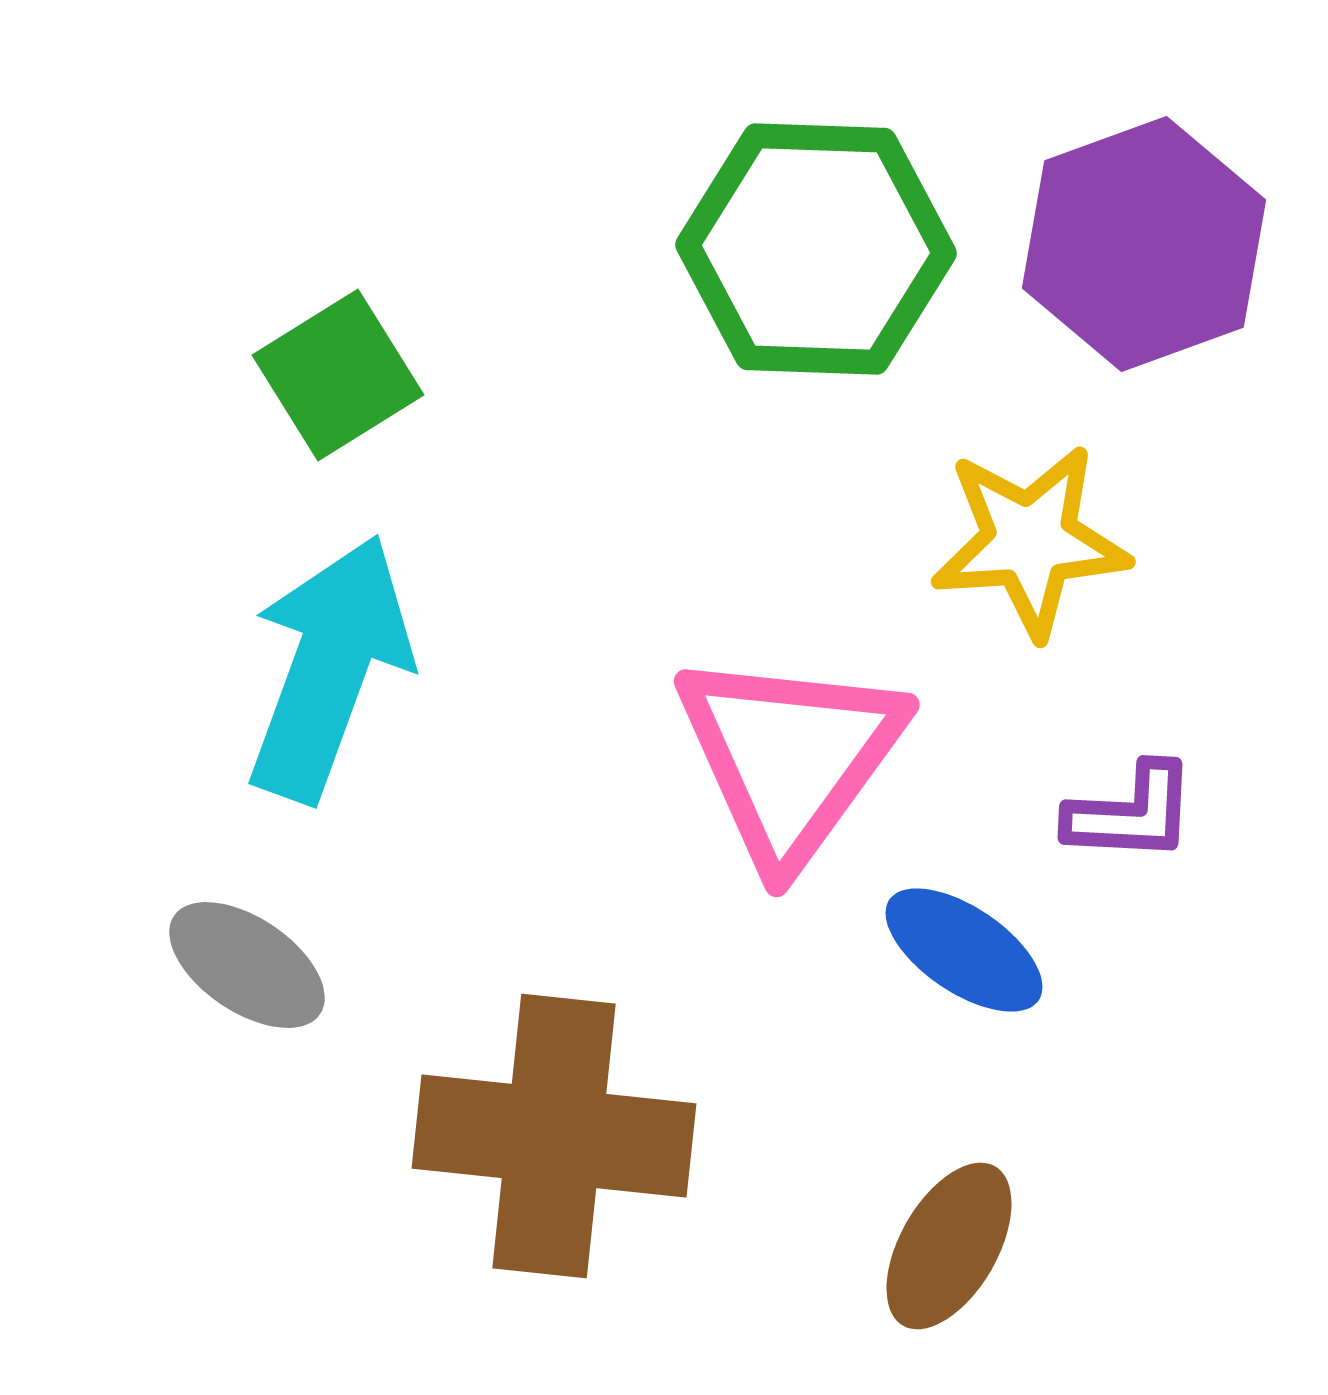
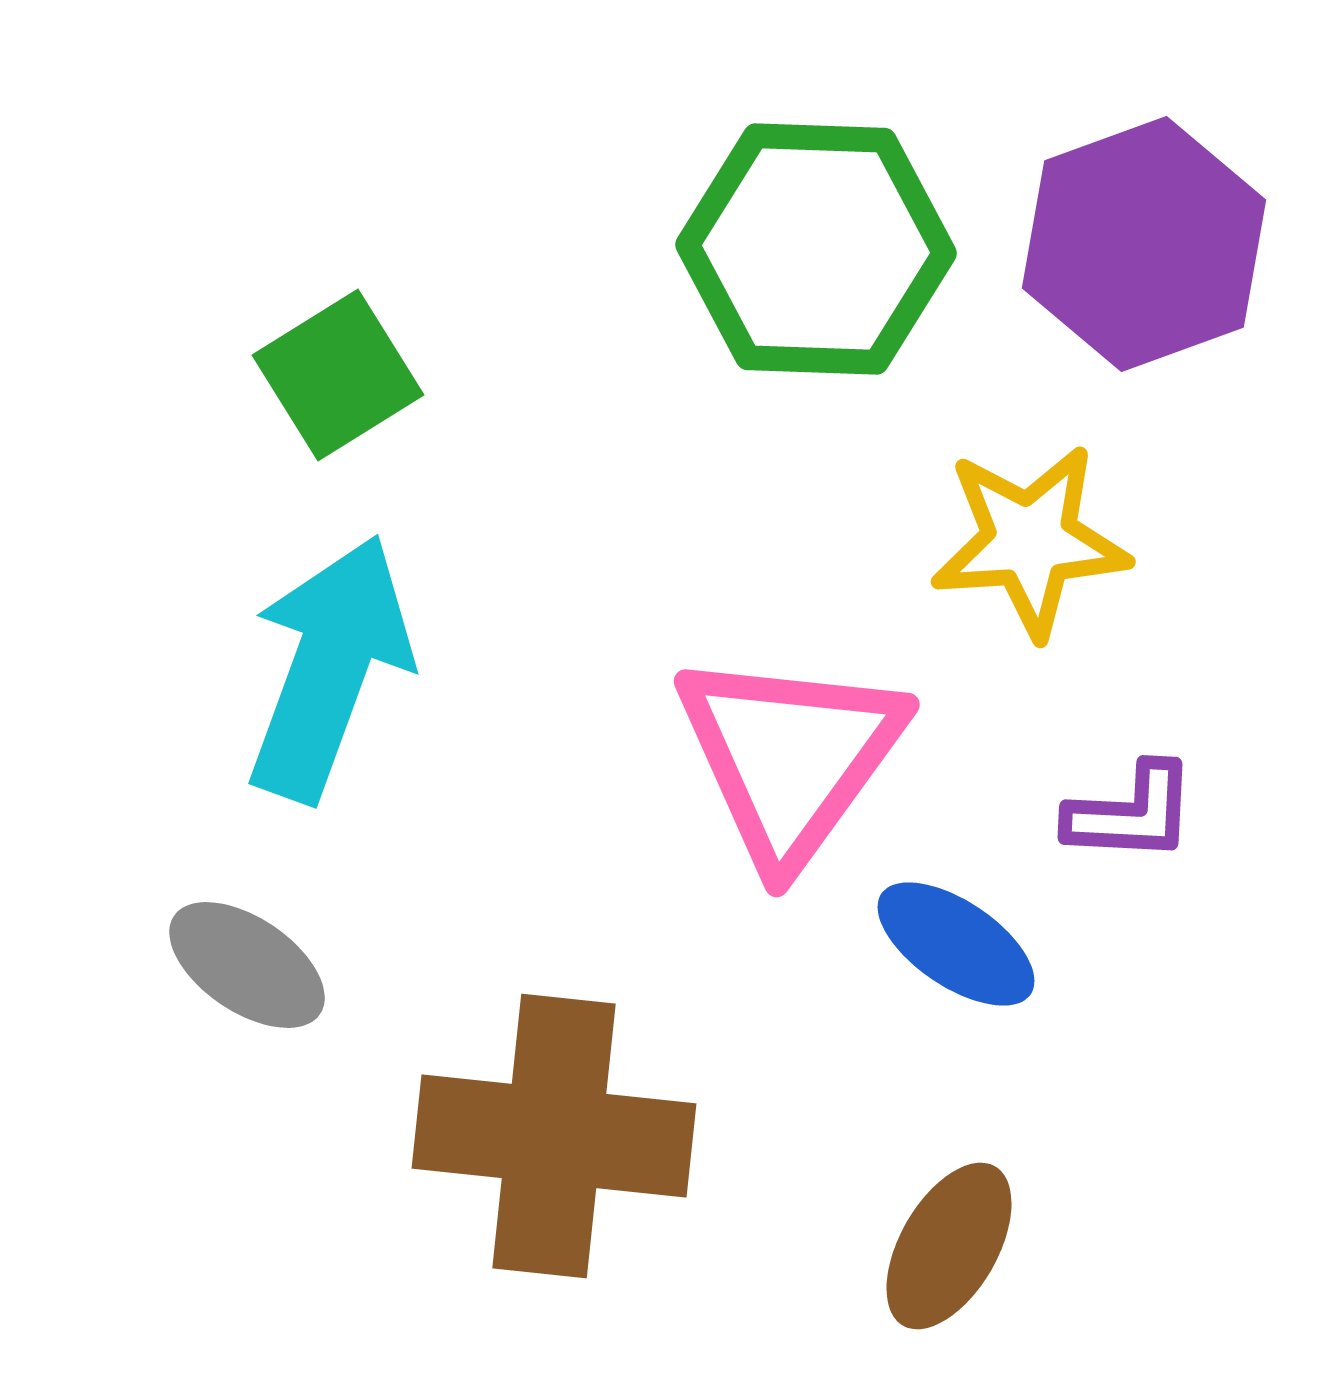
blue ellipse: moved 8 px left, 6 px up
